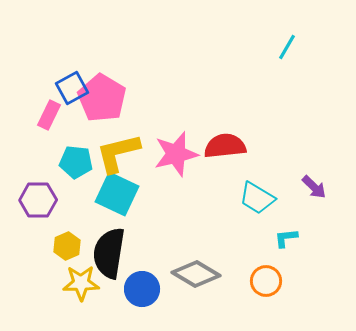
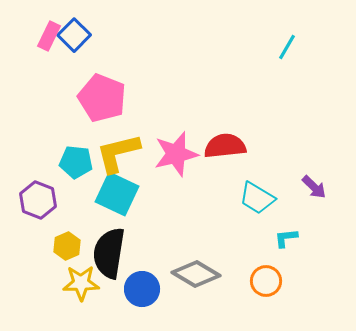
blue square: moved 2 px right, 53 px up; rotated 16 degrees counterclockwise
pink pentagon: rotated 9 degrees counterclockwise
pink rectangle: moved 79 px up
purple hexagon: rotated 21 degrees clockwise
